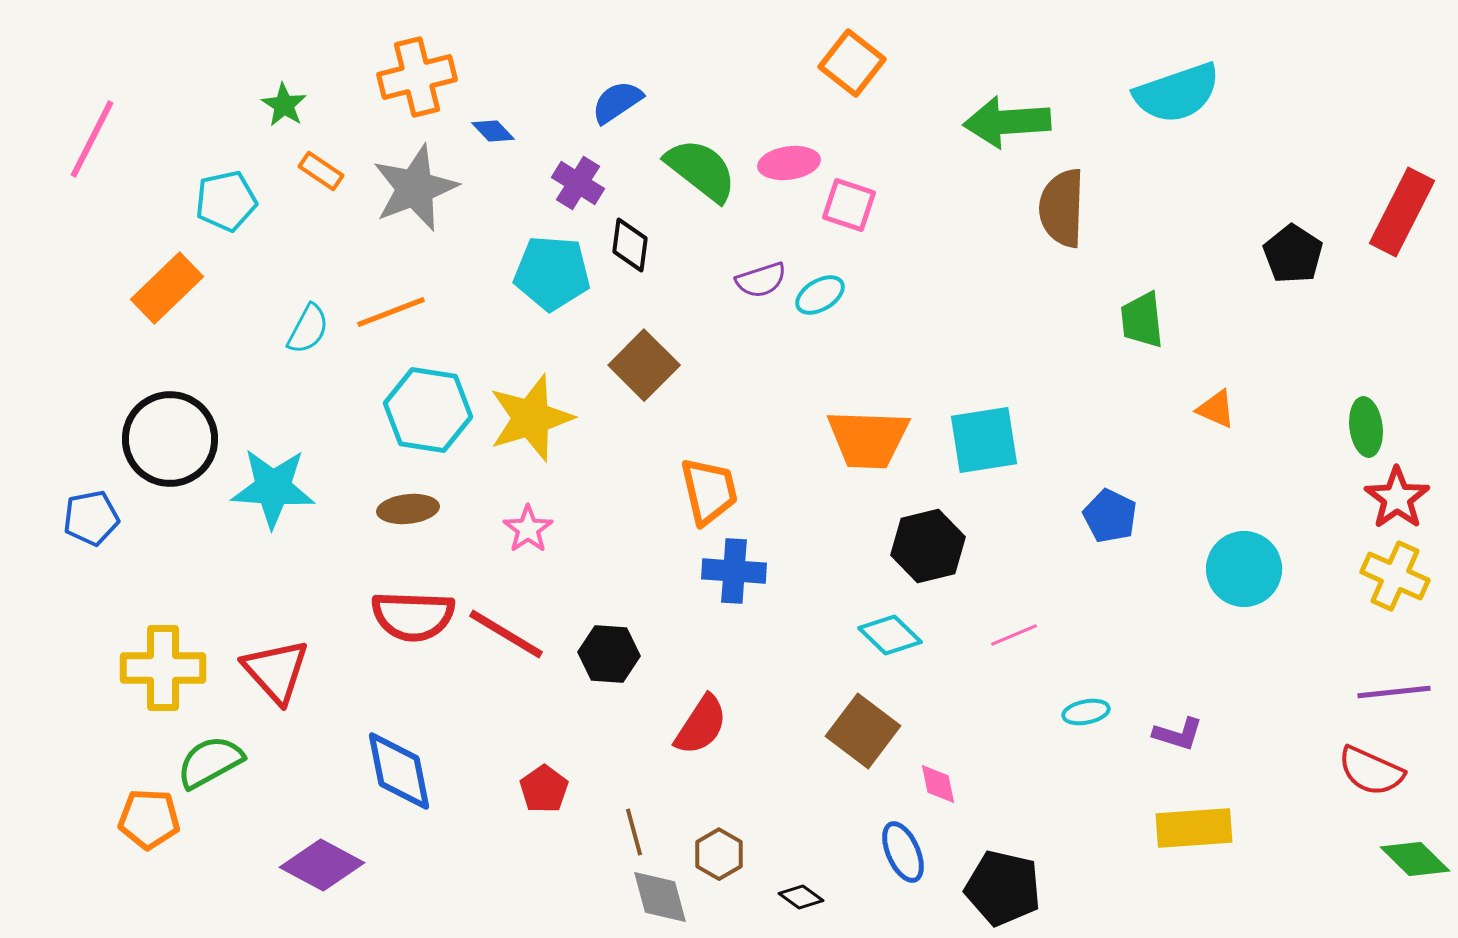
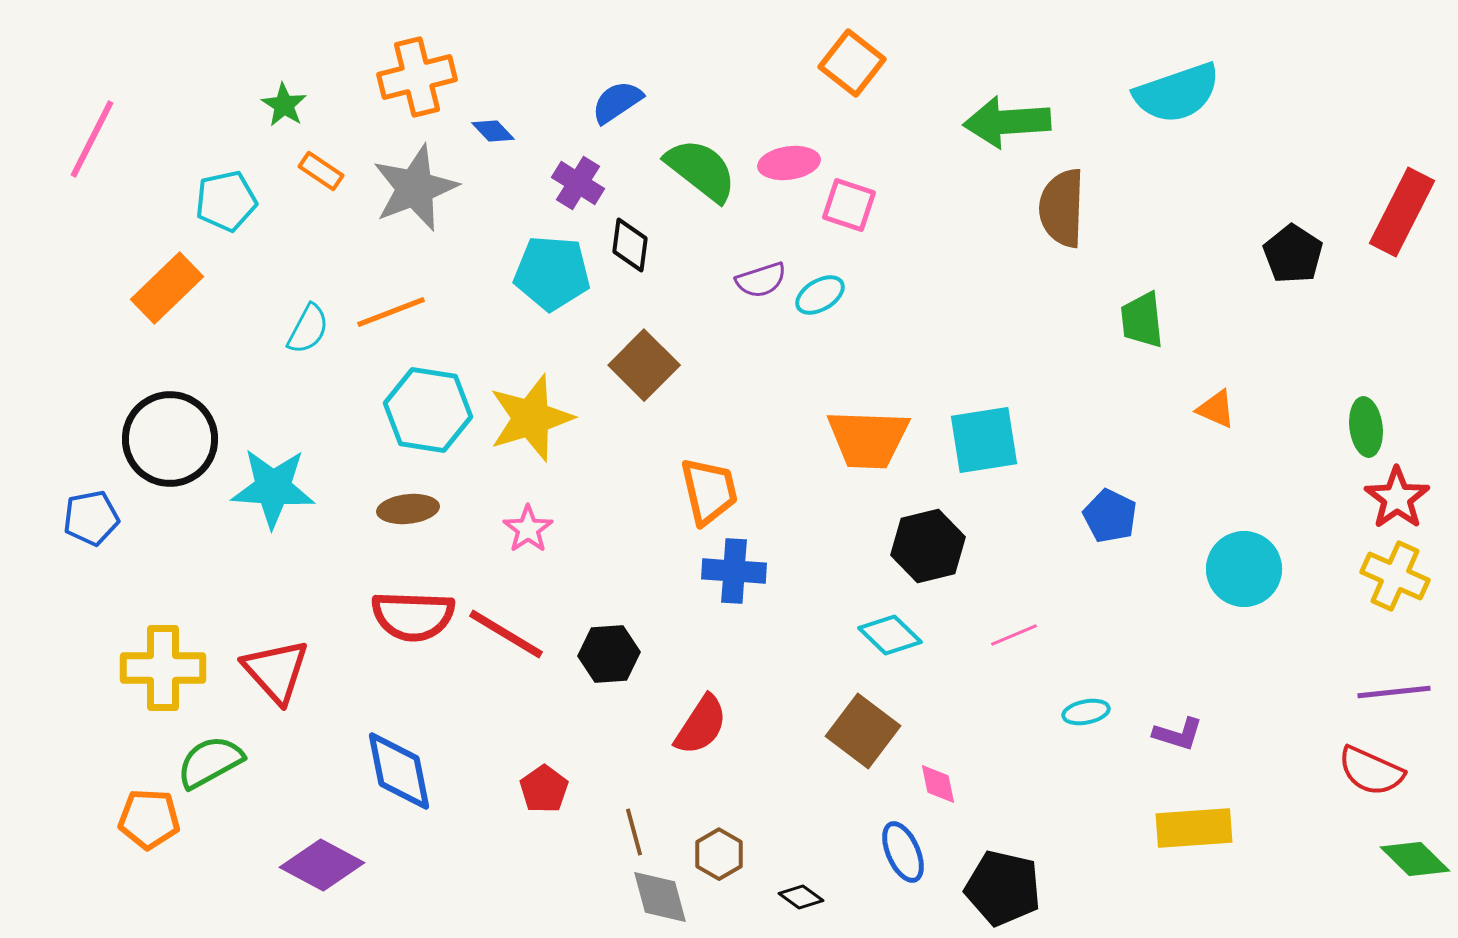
black hexagon at (609, 654): rotated 8 degrees counterclockwise
